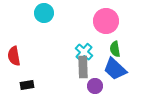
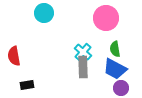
pink circle: moved 3 px up
cyan cross: moved 1 px left
blue trapezoid: rotated 15 degrees counterclockwise
purple circle: moved 26 px right, 2 px down
